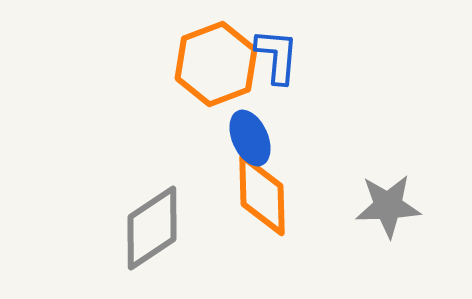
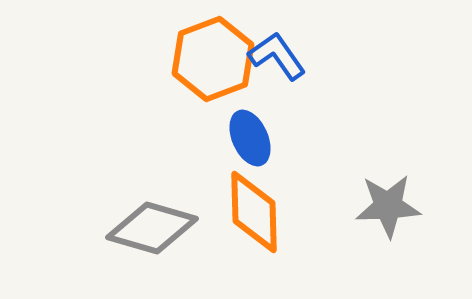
blue L-shape: rotated 40 degrees counterclockwise
orange hexagon: moved 3 px left, 5 px up
orange diamond: moved 8 px left, 17 px down
gray diamond: rotated 50 degrees clockwise
